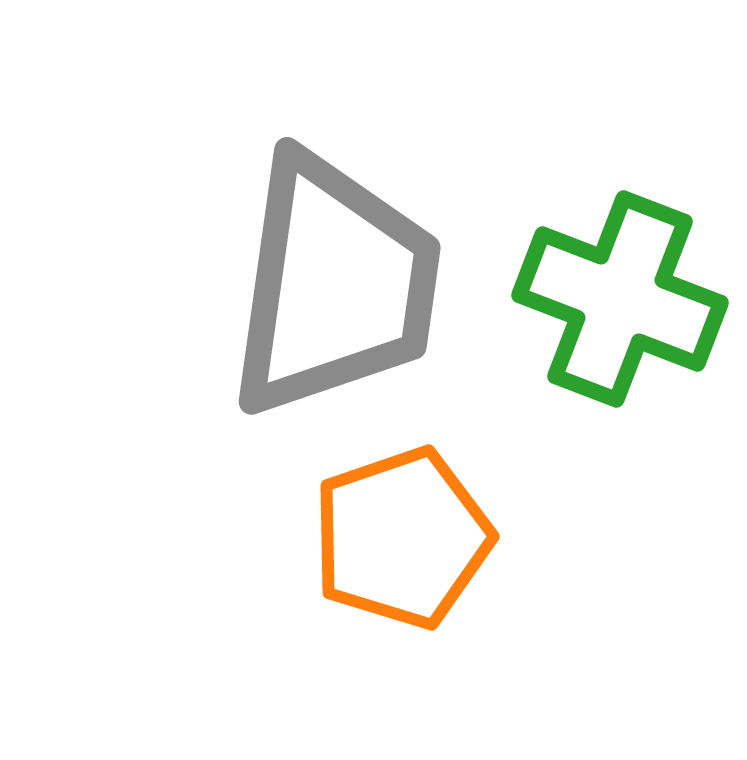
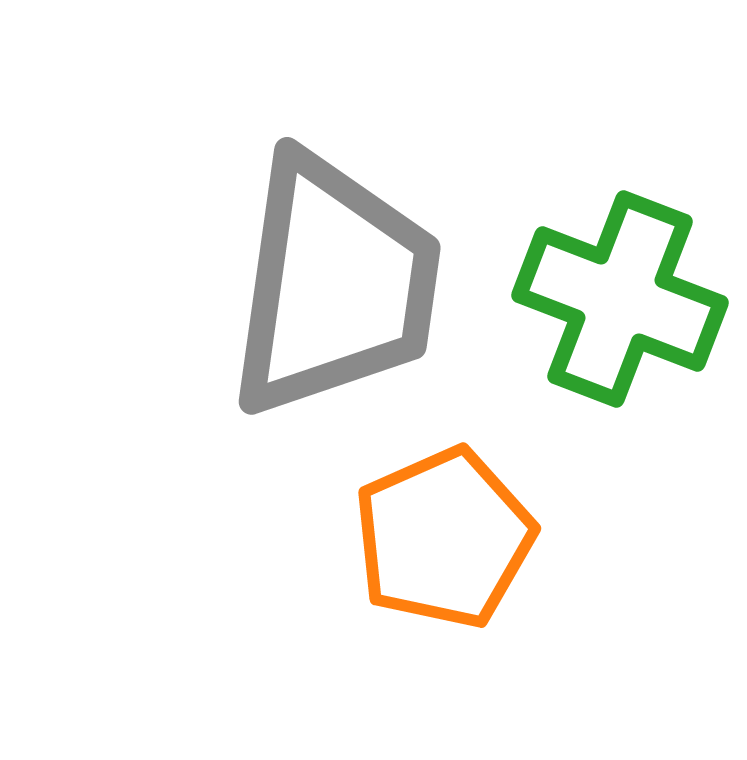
orange pentagon: moved 42 px right; rotated 5 degrees counterclockwise
